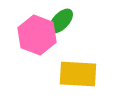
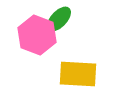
green ellipse: moved 2 px left, 2 px up
